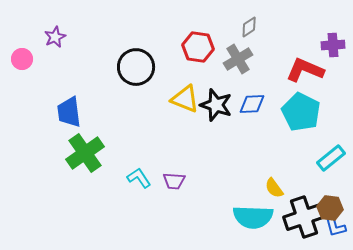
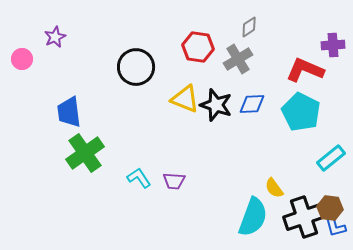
cyan semicircle: rotated 72 degrees counterclockwise
